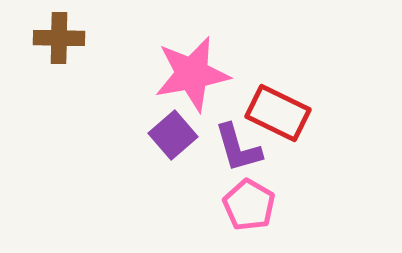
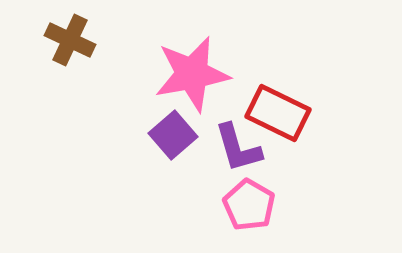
brown cross: moved 11 px right, 2 px down; rotated 24 degrees clockwise
